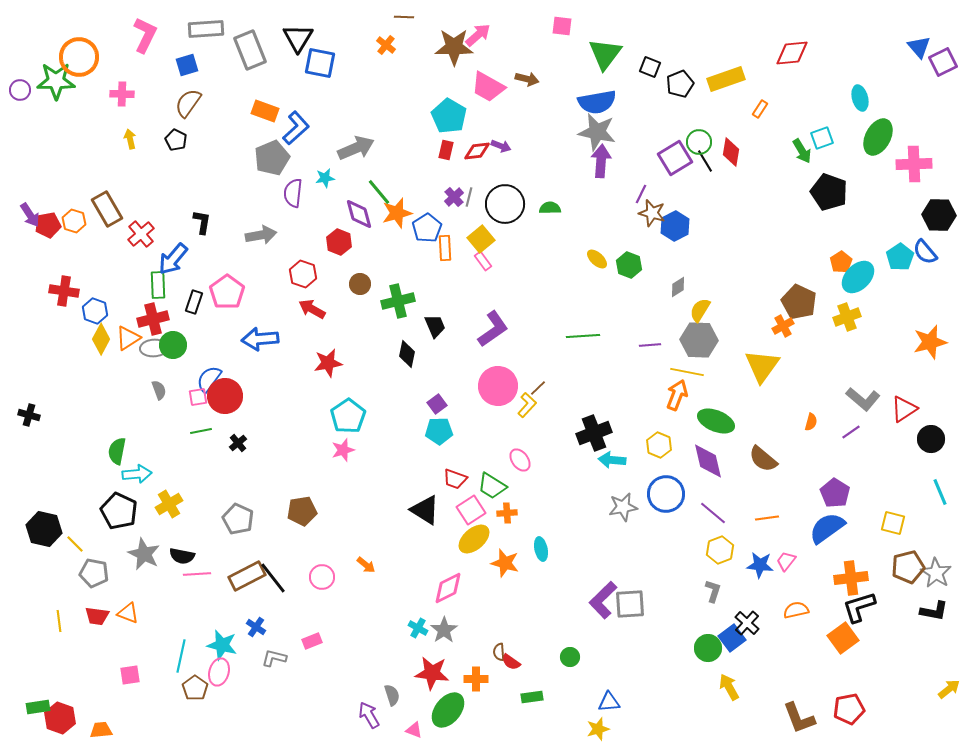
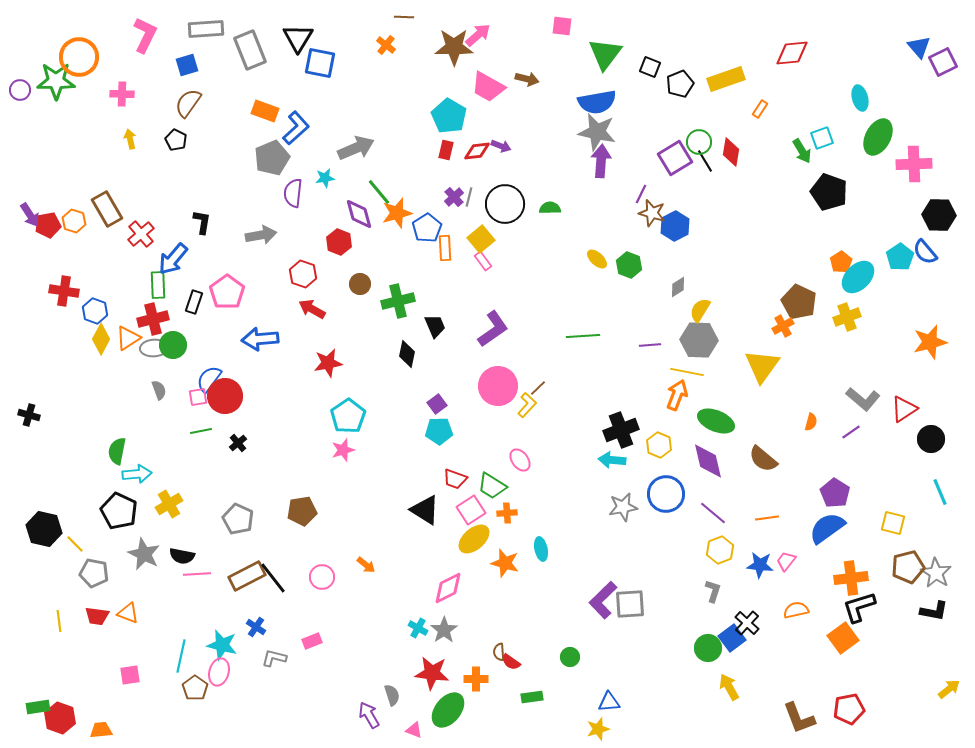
black cross at (594, 433): moved 27 px right, 3 px up
